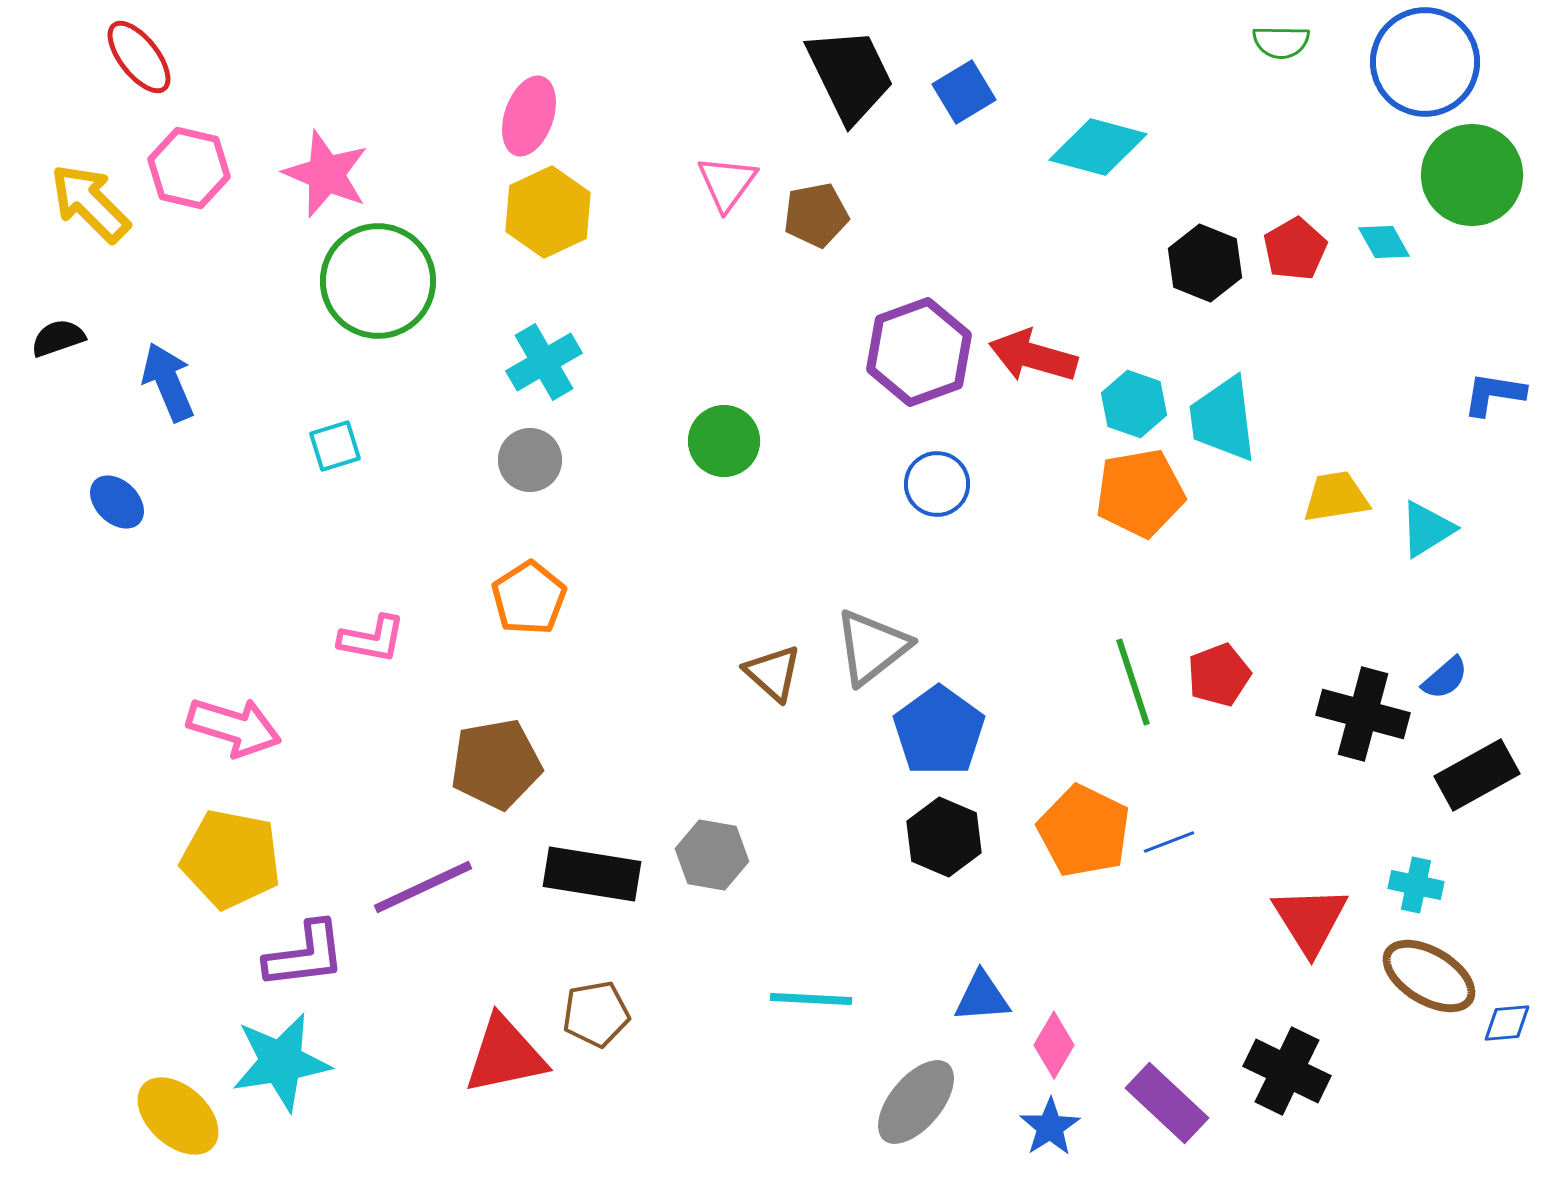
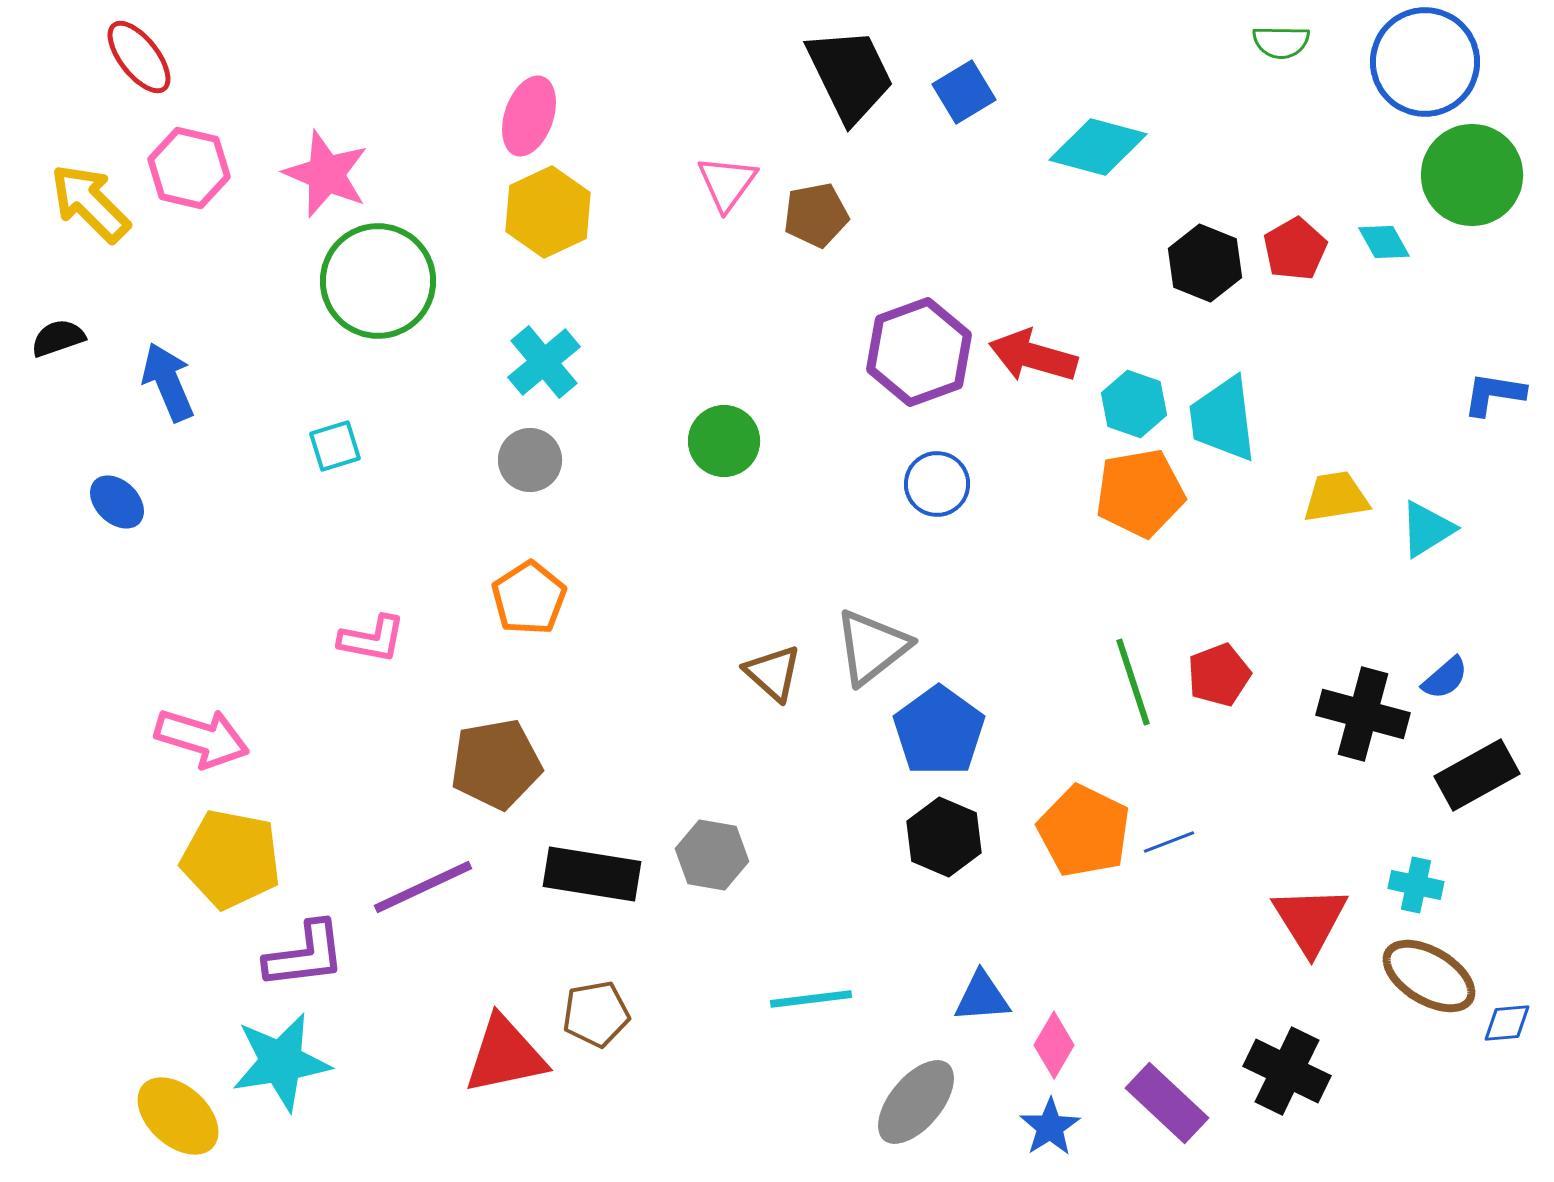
cyan cross at (544, 362): rotated 10 degrees counterclockwise
pink arrow at (234, 727): moved 32 px left, 11 px down
cyan line at (811, 999): rotated 10 degrees counterclockwise
